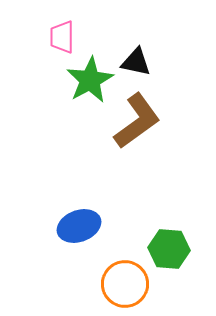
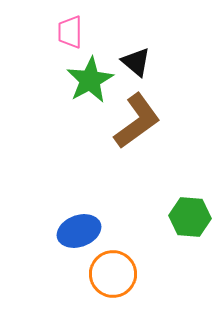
pink trapezoid: moved 8 px right, 5 px up
black triangle: rotated 28 degrees clockwise
blue ellipse: moved 5 px down
green hexagon: moved 21 px right, 32 px up
orange circle: moved 12 px left, 10 px up
